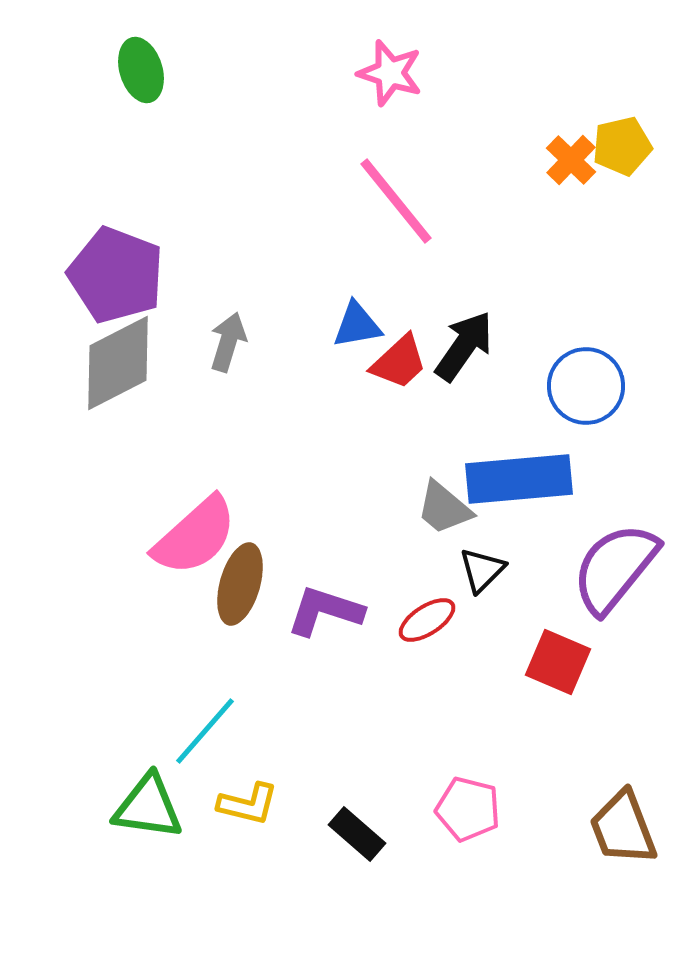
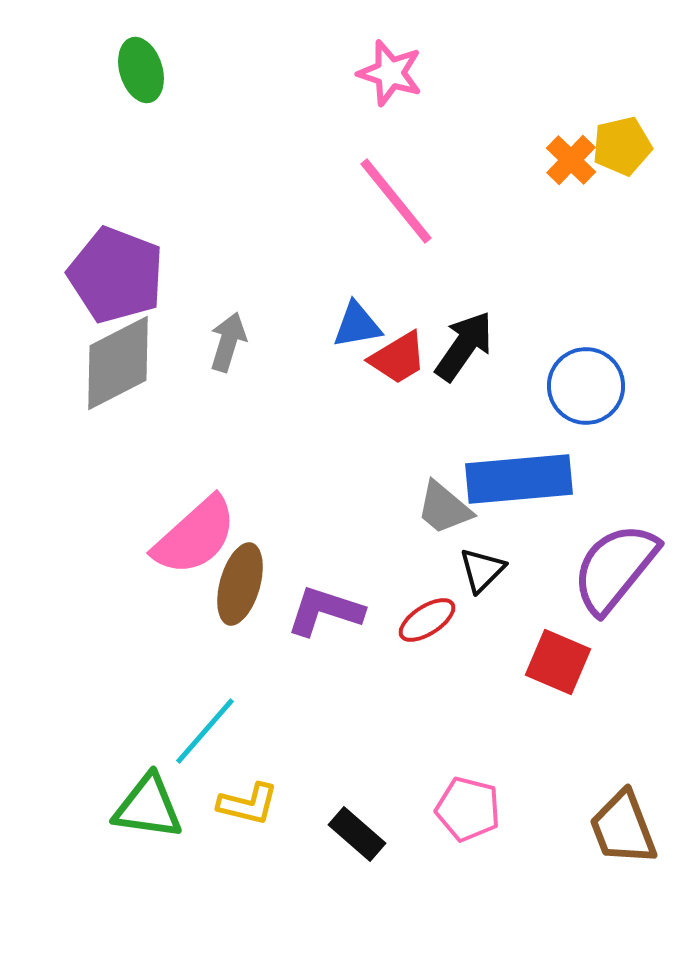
red trapezoid: moved 1 px left, 4 px up; rotated 12 degrees clockwise
